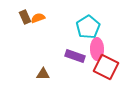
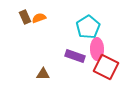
orange semicircle: moved 1 px right
